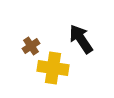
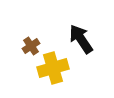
yellow cross: rotated 24 degrees counterclockwise
